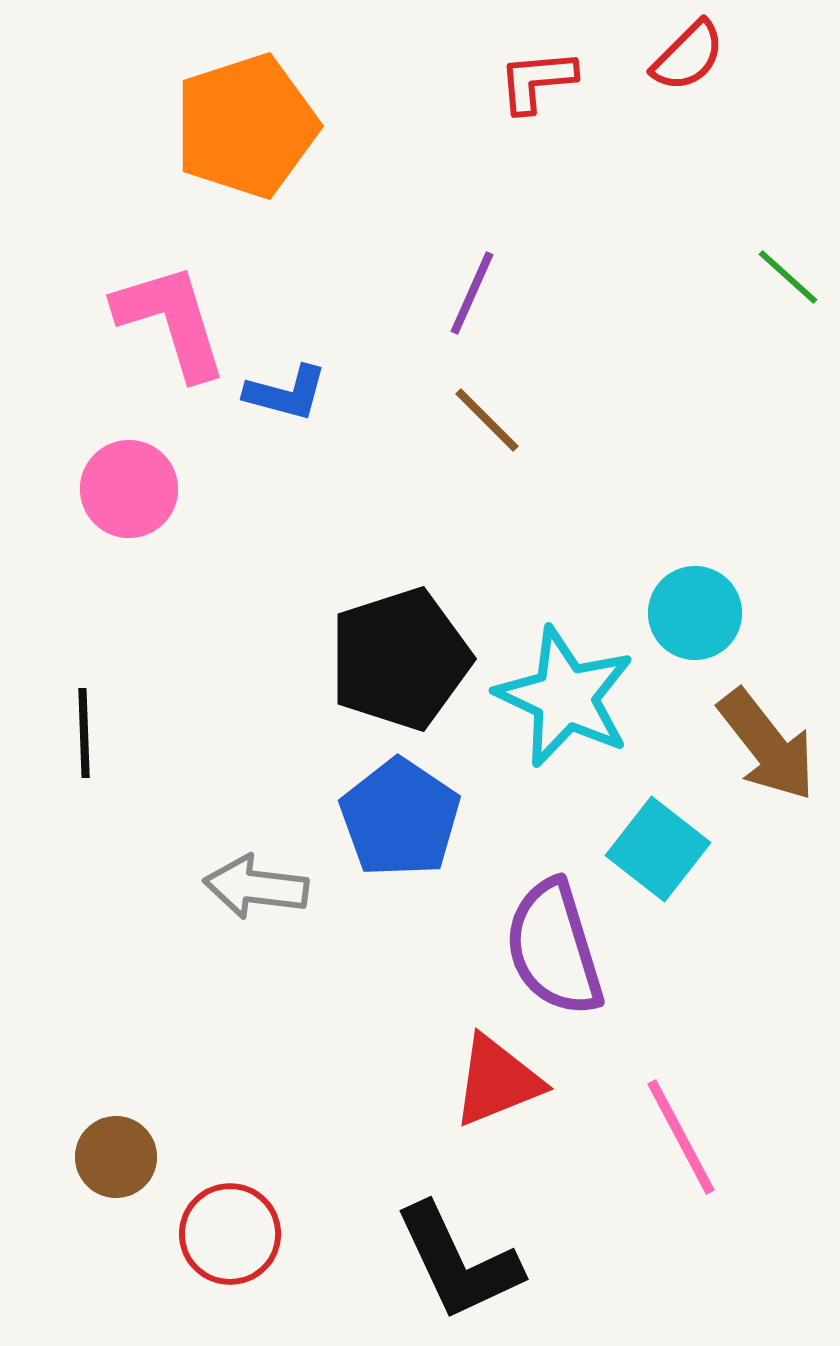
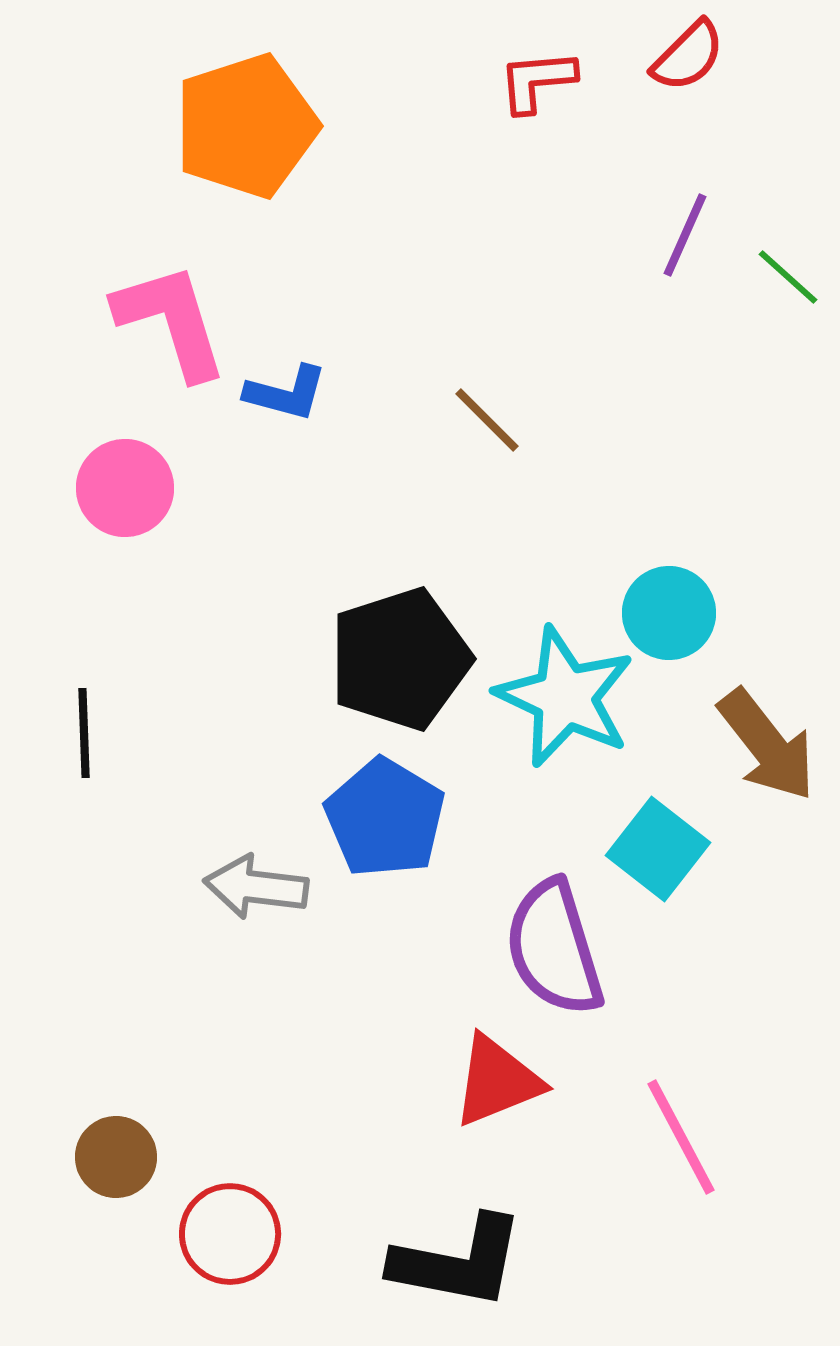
purple line: moved 213 px right, 58 px up
pink circle: moved 4 px left, 1 px up
cyan circle: moved 26 px left
blue pentagon: moved 15 px left; rotated 3 degrees counterclockwise
black L-shape: rotated 54 degrees counterclockwise
